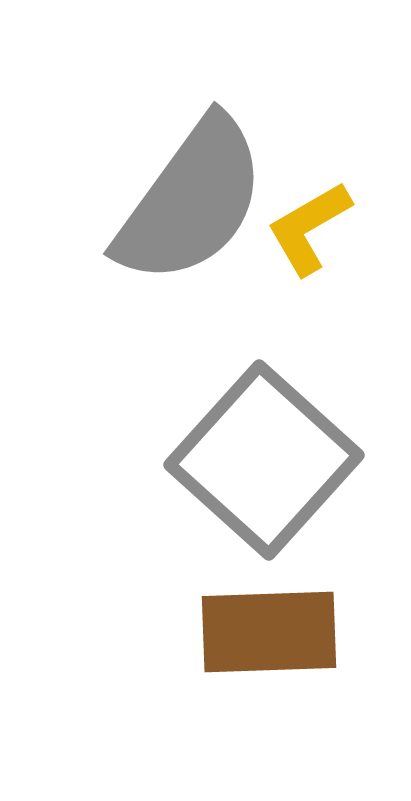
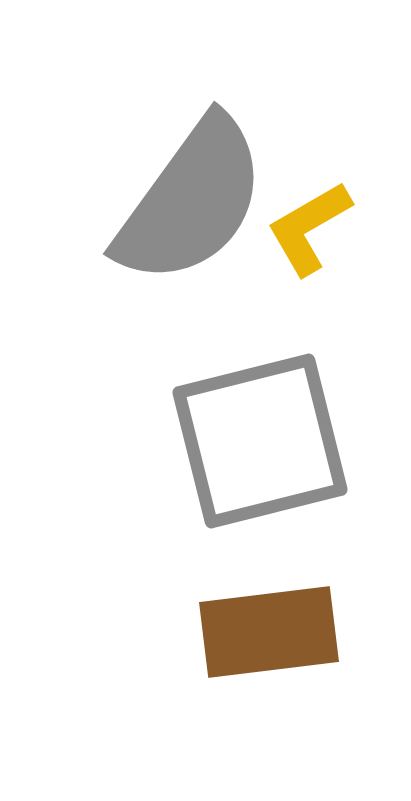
gray square: moved 4 px left, 19 px up; rotated 34 degrees clockwise
brown rectangle: rotated 5 degrees counterclockwise
